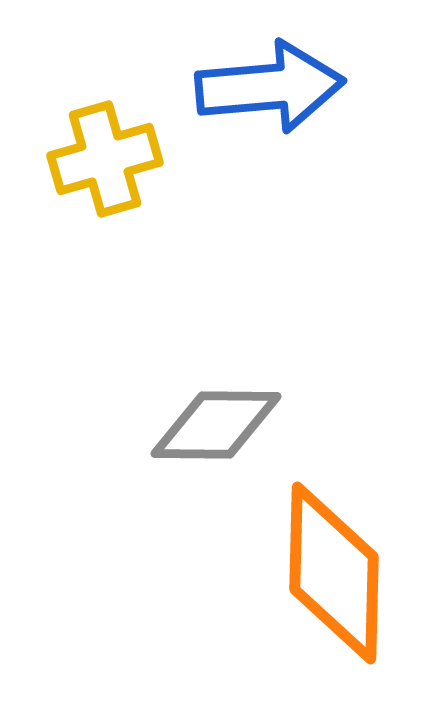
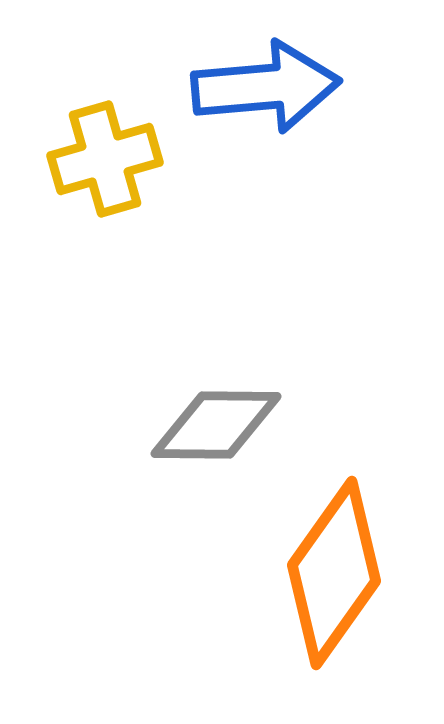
blue arrow: moved 4 px left
orange diamond: rotated 34 degrees clockwise
